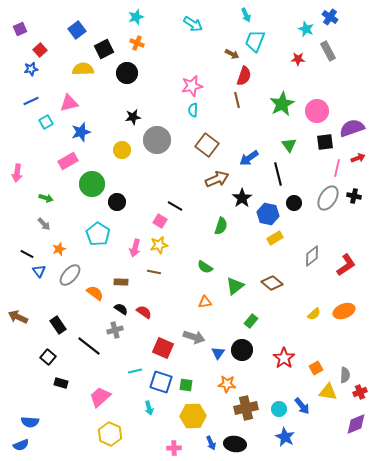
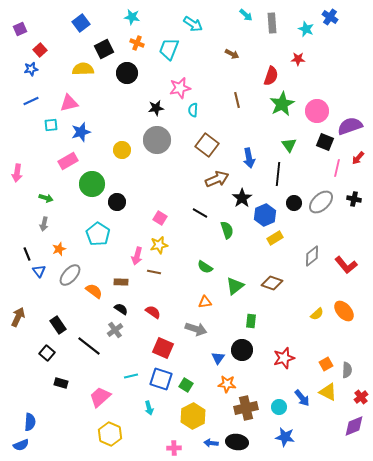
cyan arrow at (246, 15): rotated 24 degrees counterclockwise
cyan star at (136, 17): moved 4 px left; rotated 28 degrees clockwise
blue square at (77, 30): moved 4 px right, 7 px up
cyan trapezoid at (255, 41): moved 86 px left, 8 px down
gray rectangle at (328, 51): moved 56 px left, 28 px up; rotated 24 degrees clockwise
red semicircle at (244, 76): moved 27 px right
pink star at (192, 86): moved 12 px left, 2 px down
black star at (133, 117): moved 23 px right, 9 px up
cyan square at (46, 122): moved 5 px right, 3 px down; rotated 24 degrees clockwise
purple semicircle at (352, 128): moved 2 px left, 2 px up
black square at (325, 142): rotated 30 degrees clockwise
blue arrow at (249, 158): rotated 66 degrees counterclockwise
red arrow at (358, 158): rotated 152 degrees clockwise
black line at (278, 174): rotated 20 degrees clockwise
black cross at (354, 196): moved 3 px down
gray ellipse at (328, 198): moved 7 px left, 4 px down; rotated 15 degrees clockwise
black line at (175, 206): moved 25 px right, 7 px down
blue hexagon at (268, 214): moved 3 px left, 1 px down; rotated 25 degrees clockwise
pink square at (160, 221): moved 3 px up
gray arrow at (44, 224): rotated 56 degrees clockwise
green semicircle at (221, 226): moved 6 px right, 4 px down; rotated 36 degrees counterclockwise
pink arrow at (135, 248): moved 2 px right, 8 px down
black line at (27, 254): rotated 40 degrees clockwise
red L-shape at (346, 265): rotated 85 degrees clockwise
brown diamond at (272, 283): rotated 20 degrees counterclockwise
orange semicircle at (95, 293): moved 1 px left, 2 px up
orange ellipse at (344, 311): rotated 70 degrees clockwise
red semicircle at (144, 312): moved 9 px right
yellow semicircle at (314, 314): moved 3 px right
brown arrow at (18, 317): rotated 90 degrees clockwise
green rectangle at (251, 321): rotated 32 degrees counterclockwise
gray cross at (115, 330): rotated 21 degrees counterclockwise
gray arrow at (194, 337): moved 2 px right, 8 px up
blue triangle at (218, 353): moved 5 px down
black square at (48, 357): moved 1 px left, 4 px up
red star at (284, 358): rotated 20 degrees clockwise
orange square at (316, 368): moved 10 px right, 4 px up
cyan line at (135, 371): moved 4 px left, 5 px down
gray semicircle at (345, 375): moved 2 px right, 5 px up
blue square at (161, 382): moved 3 px up
green square at (186, 385): rotated 24 degrees clockwise
yellow triangle at (328, 392): rotated 18 degrees clockwise
red cross at (360, 392): moved 1 px right, 5 px down; rotated 16 degrees counterclockwise
blue arrow at (302, 406): moved 8 px up
cyan circle at (279, 409): moved 2 px up
yellow hexagon at (193, 416): rotated 25 degrees counterclockwise
blue semicircle at (30, 422): rotated 90 degrees counterclockwise
purple diamond at (356, 424): moved 2 px left, 2 px down
blue star at (285, 437): rotated 18 degrees counterclockwise
blue arrow at (211, 443): rotated 120 degrees clockwise
black ellipse at (235, 444): moved 2 px right, 2 px up
